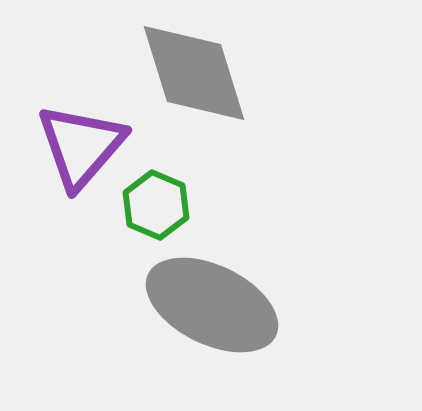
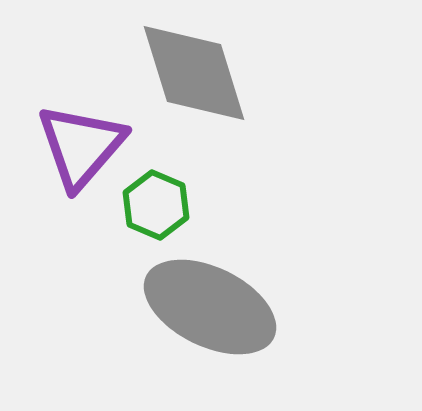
gray ellipse: moved 2 px left, 2 px down
